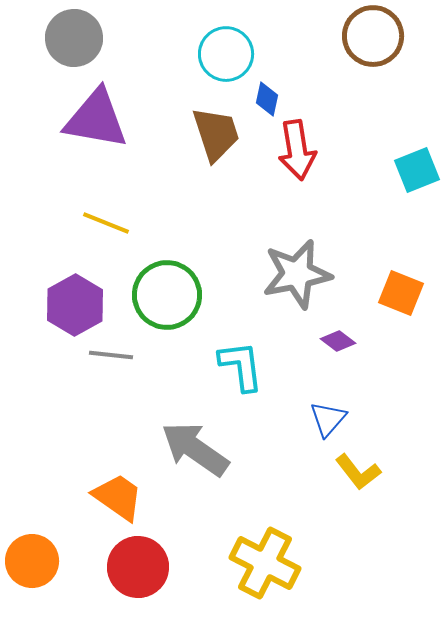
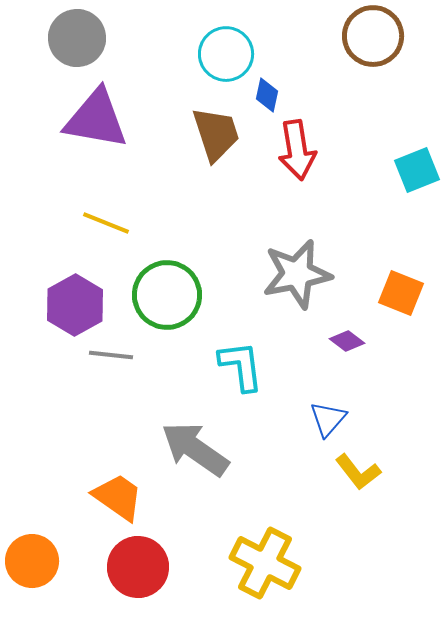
gray circle: moved 3 px right
blue diamond: moved 4 px up
purple diamond: moved 9 px right
